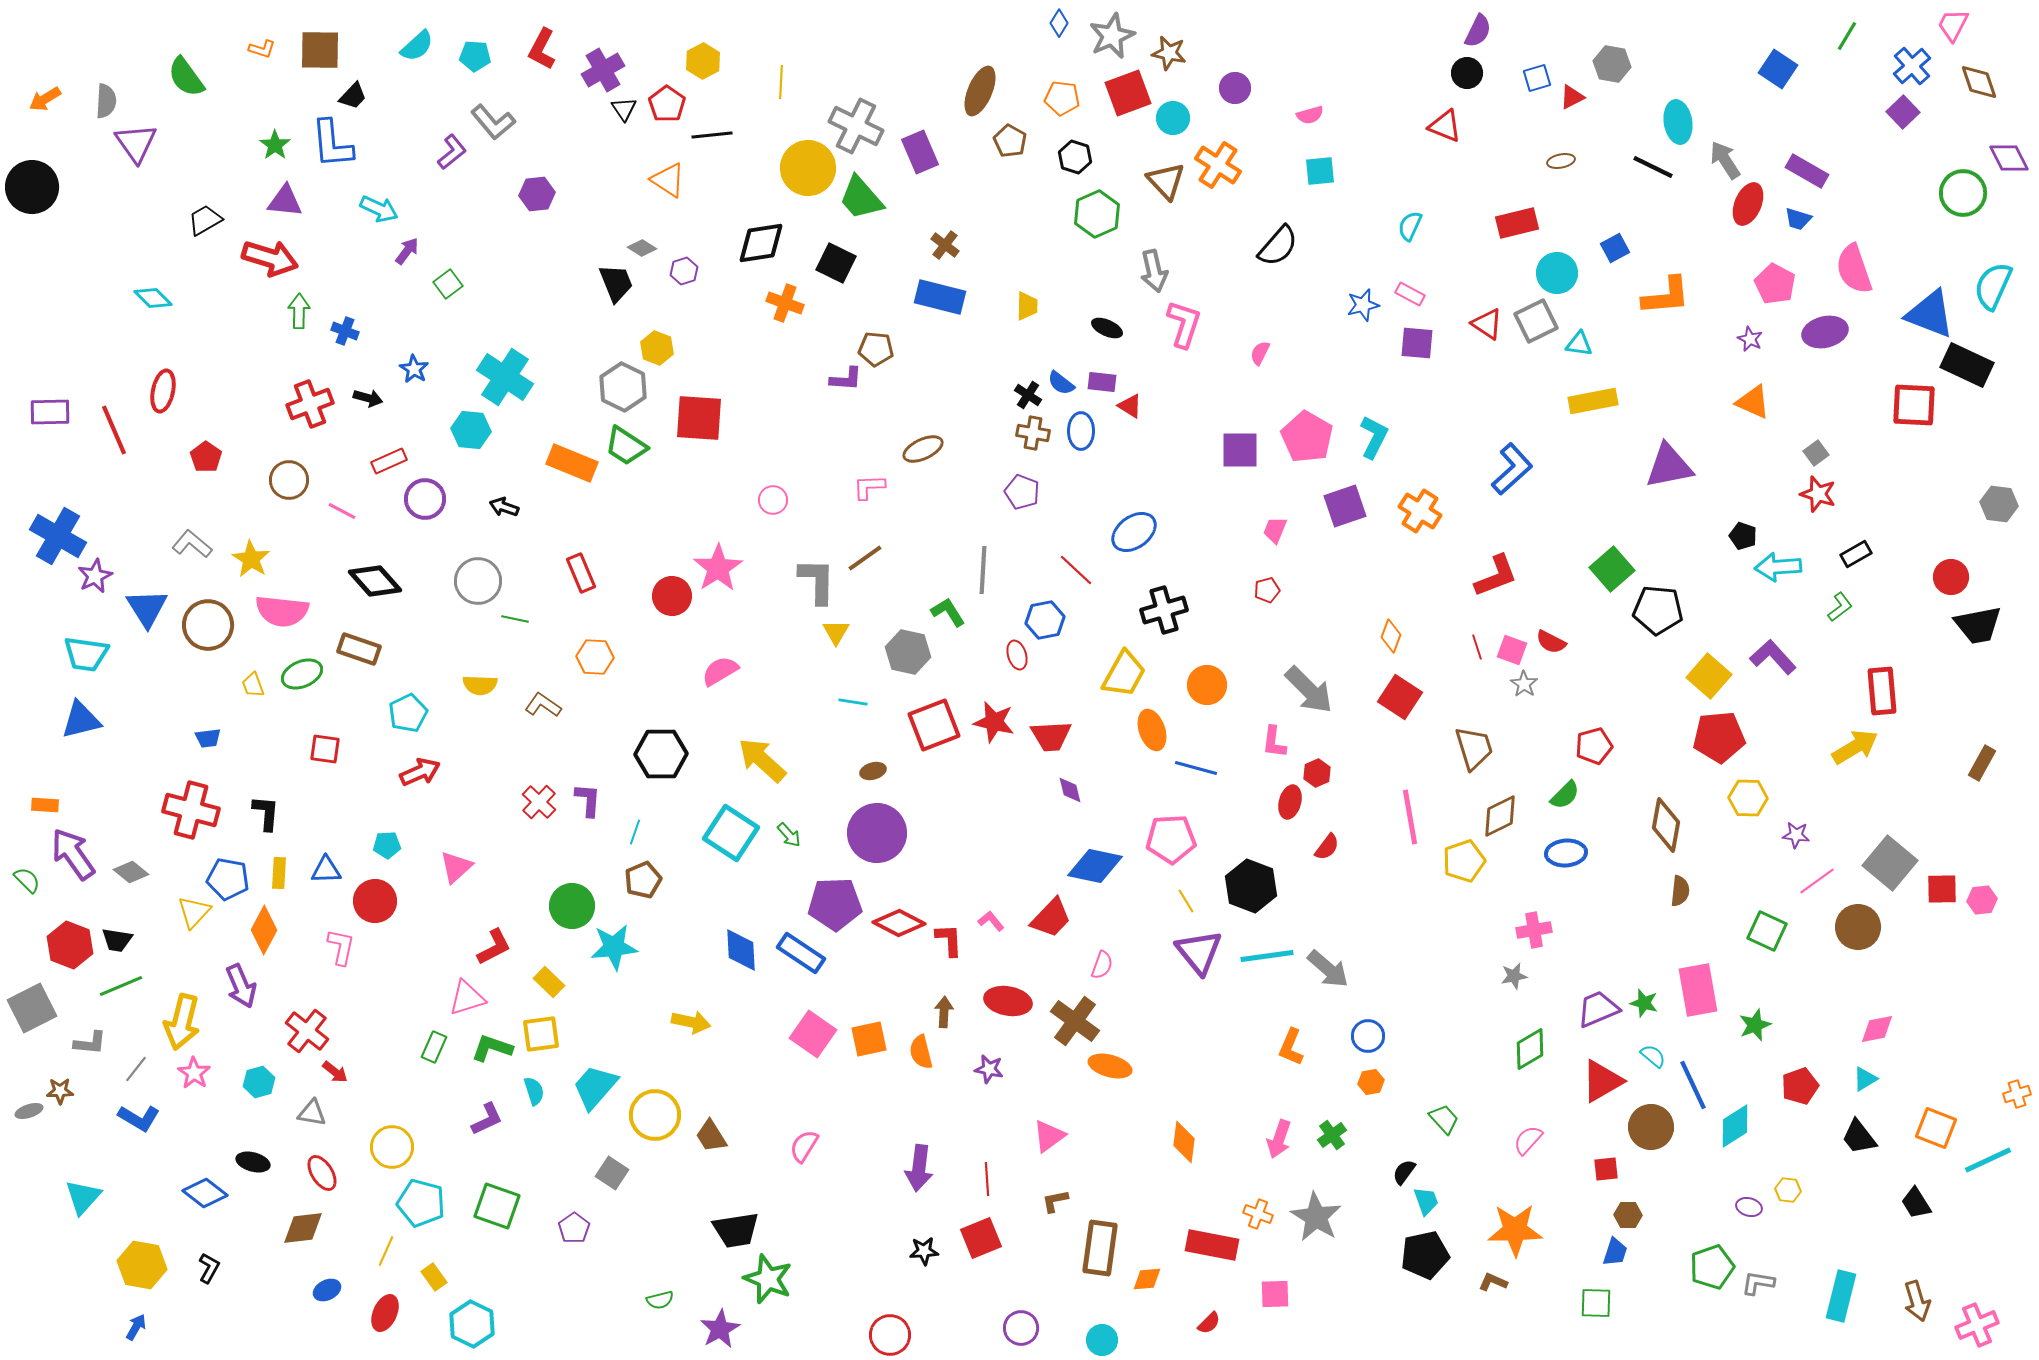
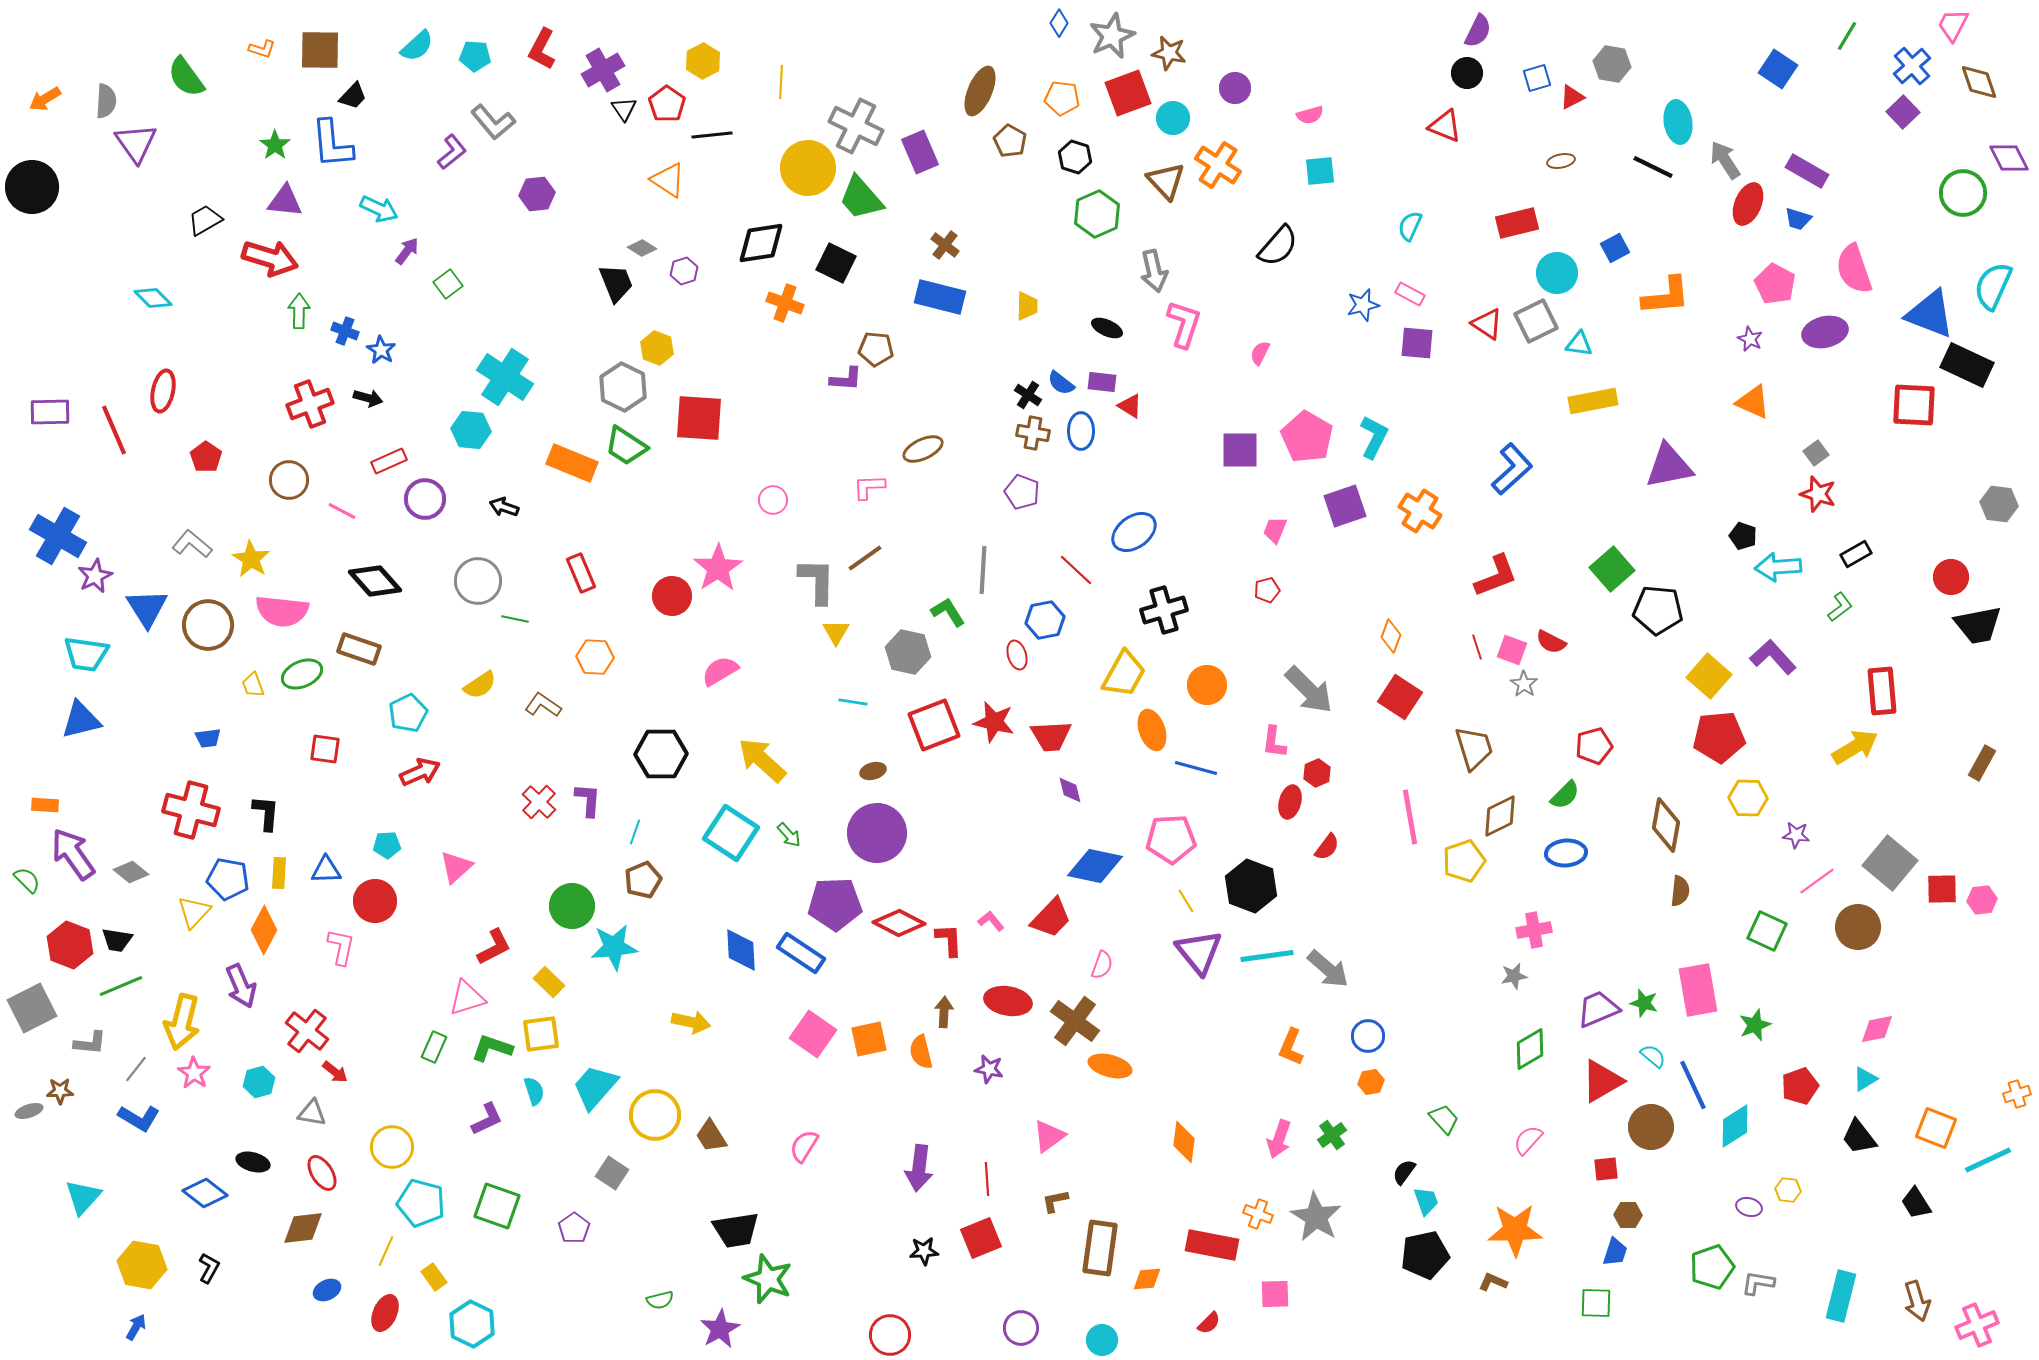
blue star at (414, 369): moved 33 px left, 19 px up
yellow semicircle at (480, 685): rotated 36 degrees counterclockwise
